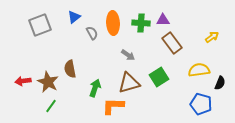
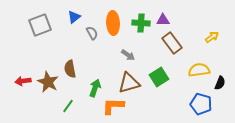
green line: moved 17 px right
